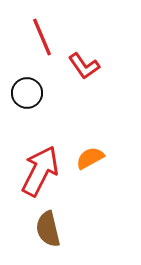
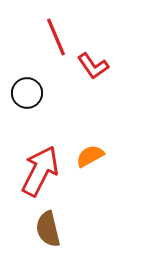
red line: moved 14 px right
red L-shape: moved 9 px right
orange semicircle: moved 2 px up
